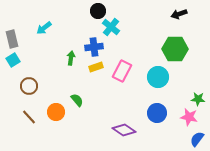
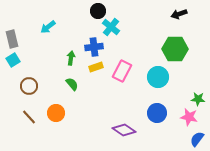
cyan arrow: moved 4 px right, 1 px up
green semicircle: moved 5 px left, 16 px up
orange circle: moved 1 px down
